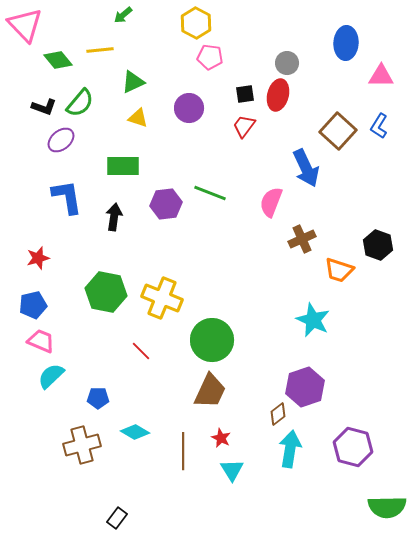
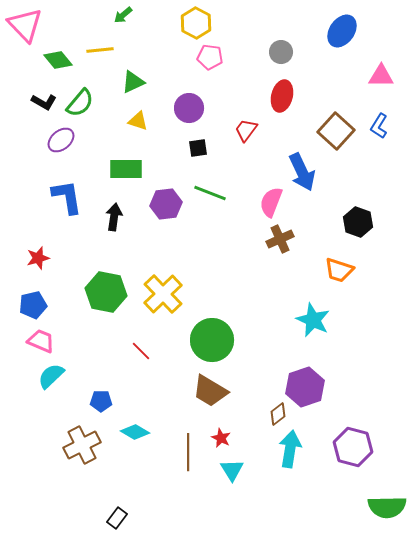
blue ellipse at (346, 43): moved 4 px left, 12 px up; rotated 32 degrees clockwise
gray circle at (287, 63): moved 6 px left, 11 px up
black square at (245, 94): moved 47 px left, 54 px down
red ellipse at (278, 95): moved 4 px right, 1 px down
black L-shape at (44, 107): moved 5 px up; rotated 10 degrees clockwise
yellow triangle at (138, 118): moved 3 px down
red trapezoid at (244, 126): moved 2 px right, 4 px down
brown square at (338, 131): moved 2 px left
green rectangle at (123, 166): moved 3 px right, 3 px down
blue arrow at (306, 168): moved 4 px left, 4 px down
brown cross at (302, 239): moved 22 px left
black hexagon at (378, 245): moved 20 px left, 23 px up
yellow cross at (162, 298): moved 1 px right, 4 px up; rotated 24 degrees clockwise
brown trapezoid at (210, 391): rotated 96 degrees clockwise
blue pentagon at (98, 398): moved 3 px right, 3 px down
brown cross at (82, 445): rotated 12 degrees counterclockwise
brown line at (183, 451): moved 5 px right, 1 px down
